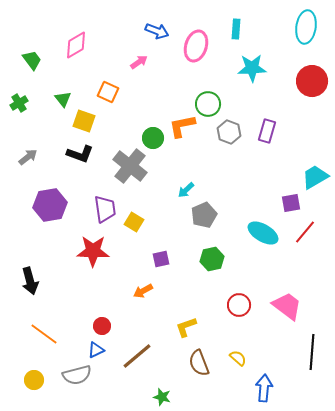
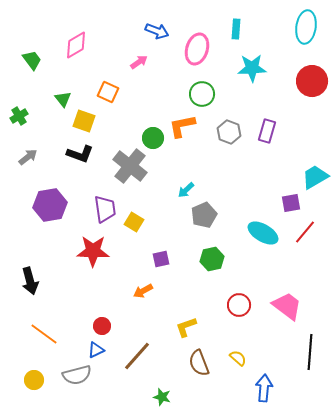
pink ellipse at (196, 46): moved 1 px right, 3 px down
green cross at (19, 103): moved 13 px down
green circle at (208, 104): moved 6 px left, 10 px up
black line at (312, 352): moved 2 px left
brown line at (137, 356): rotated 8 degrees counterclockwise
